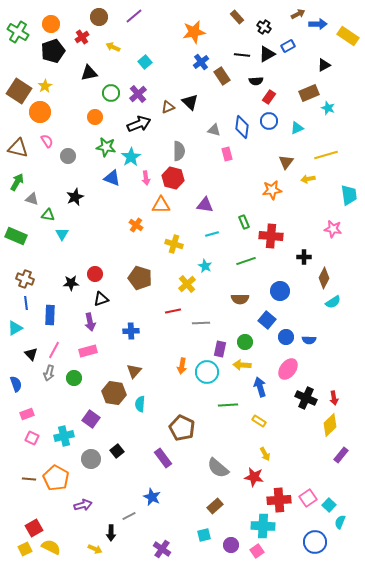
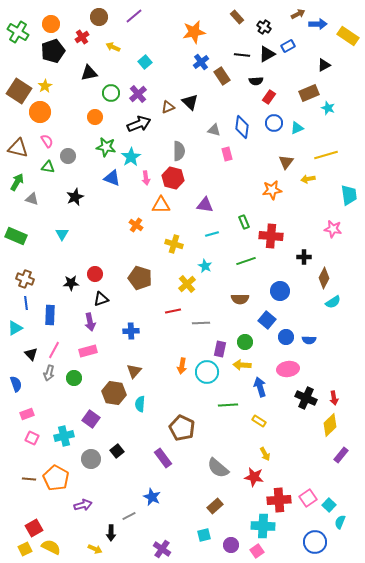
blue circle at (269, 121): moved 5 px right, 2 px down
green triangle at (48, 215): moved 48 px up
pink ellipse at (288, 369): rotated 45 degrees clockwise
